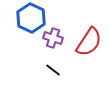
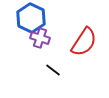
purple cross: moved 13 px left
red semicircle: moved 5 px left
